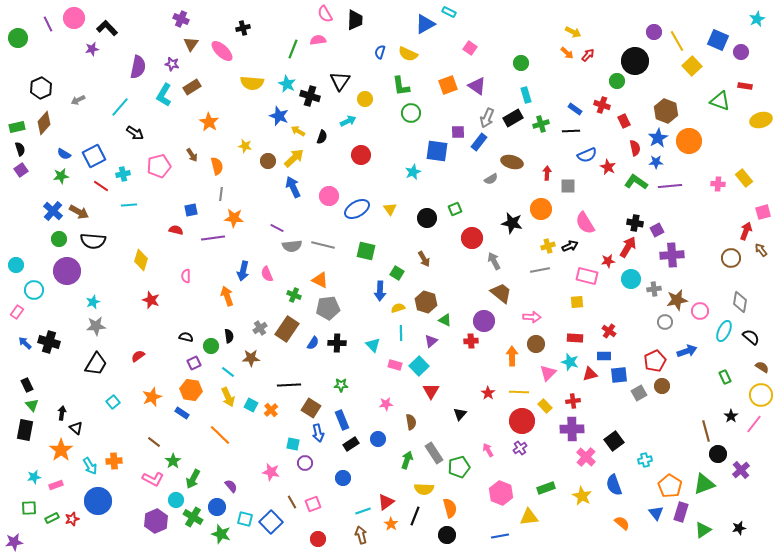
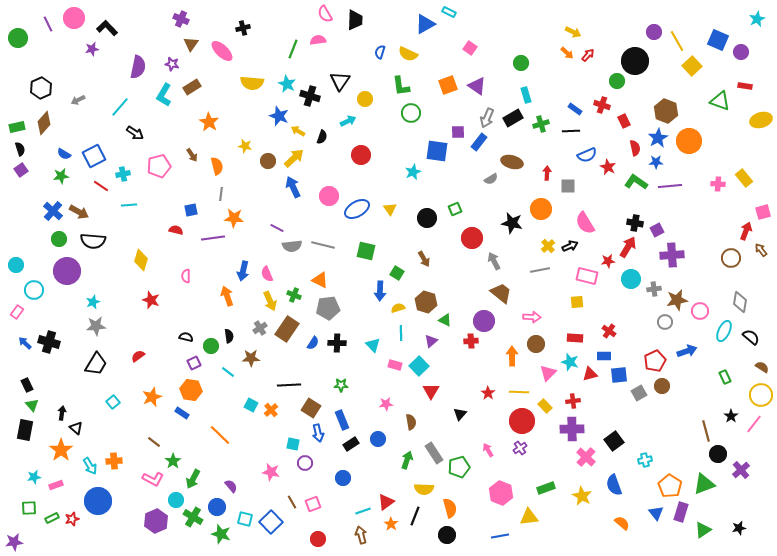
yellow cross at (548, 246): rotated 24 degrees counterclockwise
yellow arrow at (228, 397): moved 42 px right, 96 px up
